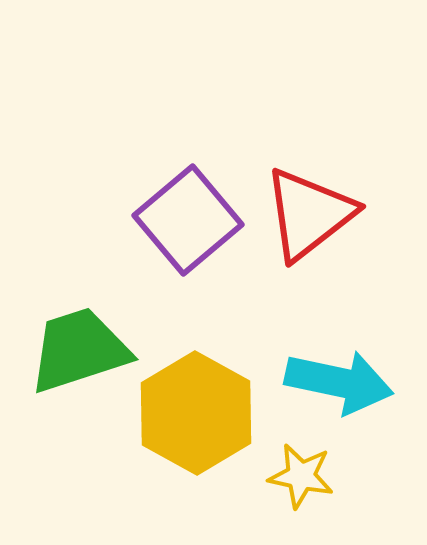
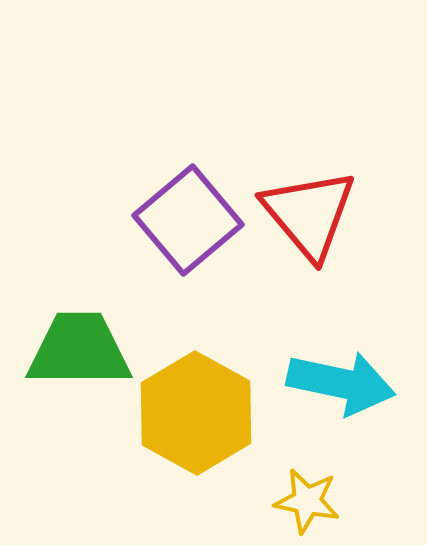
red triangle: rotated 32 degrees counterclockwise
green trapezoid: rotated 18 degrees clockwise
cyan arrow: moved 2 px right, 1 px down
yellow star: moved 6 px right, 25 px down
